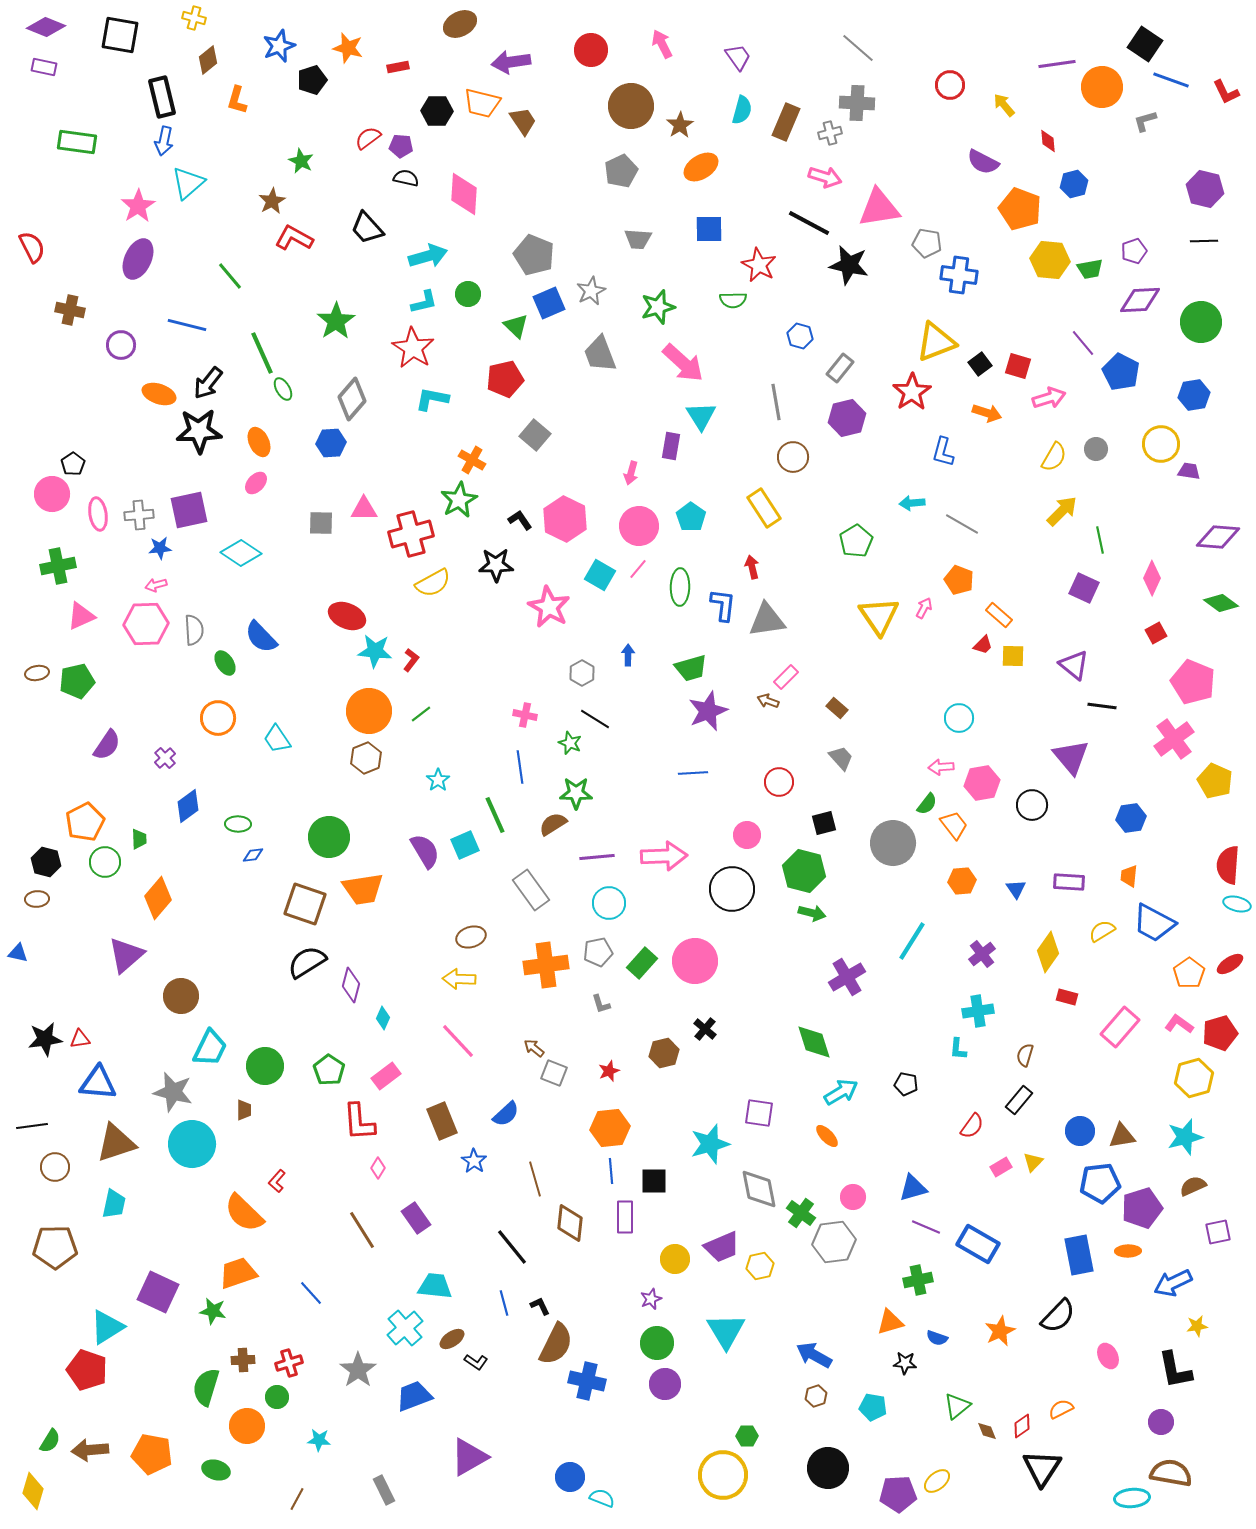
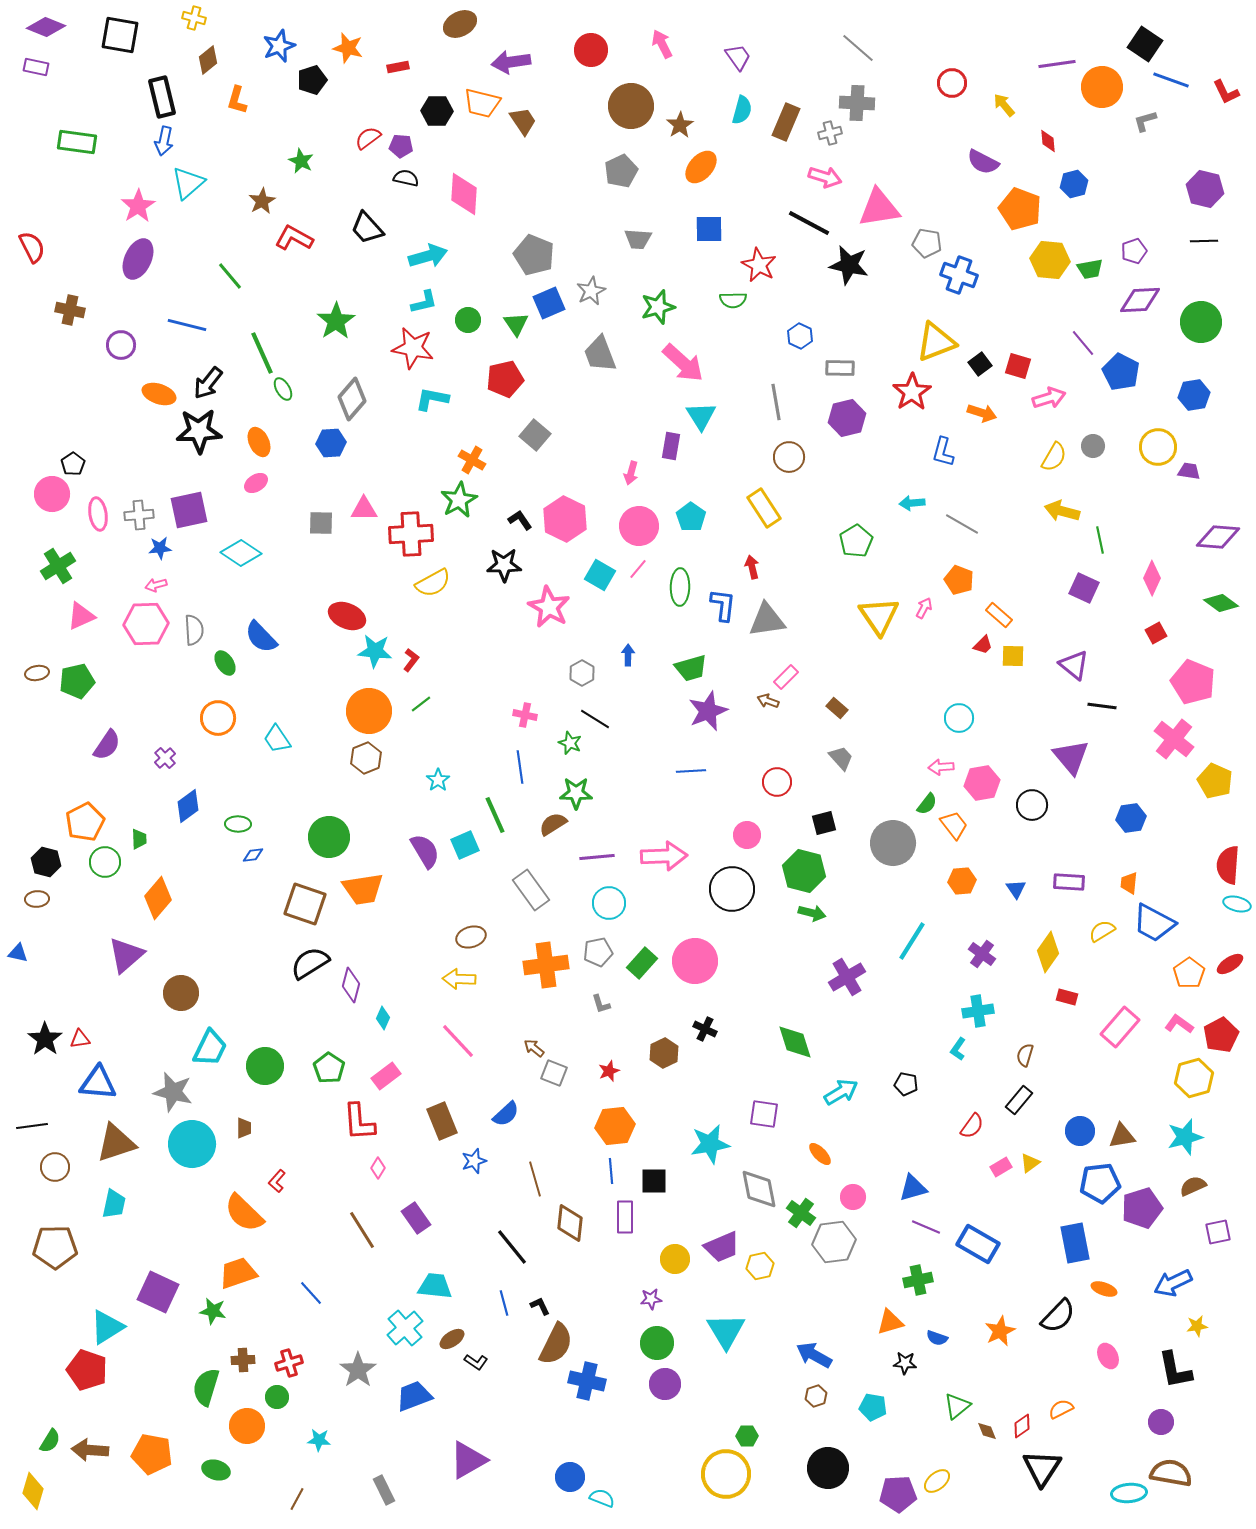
purple rectangle at (44, 67): moved 8 px left
red circle at (950, 85): moved 2 px right, 2 px up
orange ellipse at (701, 167): rotated 16 degrees counterclockwise
brown star at (272, 201): moved 10 px left
blue cross at (959, 275): rotated 12 degrees clockwise
green circle at (468, 294): moved 26 px down
green triangle at (516, 326): moved 2 px up; rotated 12 degrees clockwise
blue hexagon at (800, 336): rotated 10 degrees clockwise
red star at (413, 348): rotated 21 degrees counterclockwise
gray rectangle at (840, 368): rotated 52 degrees clockwise
orange arrow at (987, 413): moved 5 px left
yellow circle at (1161, 444): moved 3 px left, 3 px down
gray circle at (1096, 449): moved 3 px left, 3 px up
brown circle at (793, 457): moved 4 px left
pink ellipse at (256, 483): rotated 15 degrees clockwise
yellow arrow at (1062, 511): rotated 120 degrees counterclockwise
red cross at (411, 534): rotated 12 degrees clockwise
black star at (496, 565): moved 8 px right
green cross at (58, 566): rotated 20 degrees counterclockwise
green line at (421, 714): moved 10 px up
pink cross at (1174, 739): rotated 15 degrees counterclockwise
blue line at (693, 773): moved 2 px left, 2 px up
red circle at (779, 782): moved 2 px left
orange trapezoid at (1129, 876): moved 7 px down
purple cross at (982, 954): rotated 16 degrees counterclockwise
black semicircle at (307, 962): moved 3 px right, 1 px down
brown circle at (181, 996): moved 3 px up
black cross at (705, 1029): rotated 15 degrees counterclockwise
red pentagon at (1220, 1033): moved 1 px right, 2 px down; rotated 12 degrees counterclockwise
black star at (45, 1039): rotated 28 degrees counterclockwise
green diamond at (814, 1042): moved 19 px left
cyan L-shape at (958, 1049): rotated 30 degrees clockwise
brown hexagon at (664, 1053): rotated 12 degrees counterclockwise
green pentagon at (329, 1070): moved 2 px up
brown trapezoid at (244, 1110): moved 18 px down
purple square at (759, 1113): moved 5 px right, 1 px down
orange hexagon at (610, 1128): moved 5 px right, 2 px up
orange ellipse at (827, 1136): moved 7 px left, 18 px down
cyan star at (710, 1144): rotated 6 degrees clockwise
blue star at (474, 1161): rotated 20 degrees clockwise
yellow triangle at (1033, 1162): moved 3 px left, 1 px down; rotated 10 degrees clockwise
orange ellipse at (1128, 1251): moved 24 px left, 38 px down; rotated 20 degrees clockwise
blue rectangle at (1079, 1255): moved 4 px left, 12 px up
purple star at (651, 1299): rotated 15 degrees clockwise
brown arrow at (90, 1450): rotated 9 degrees clockwise
purple triangle at (469, 1457): moved 1 px left, 3 px down
yellow circle at (723, 1475): moved 3 px right, 1 px up
cyan ellipse at (1132, 1498): moved 3 px left, 5 px up
